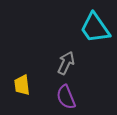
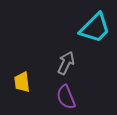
cyan trapezoid: rotated 100 degrees counterclockwise
yellow trapezoid: moved 3 px up
